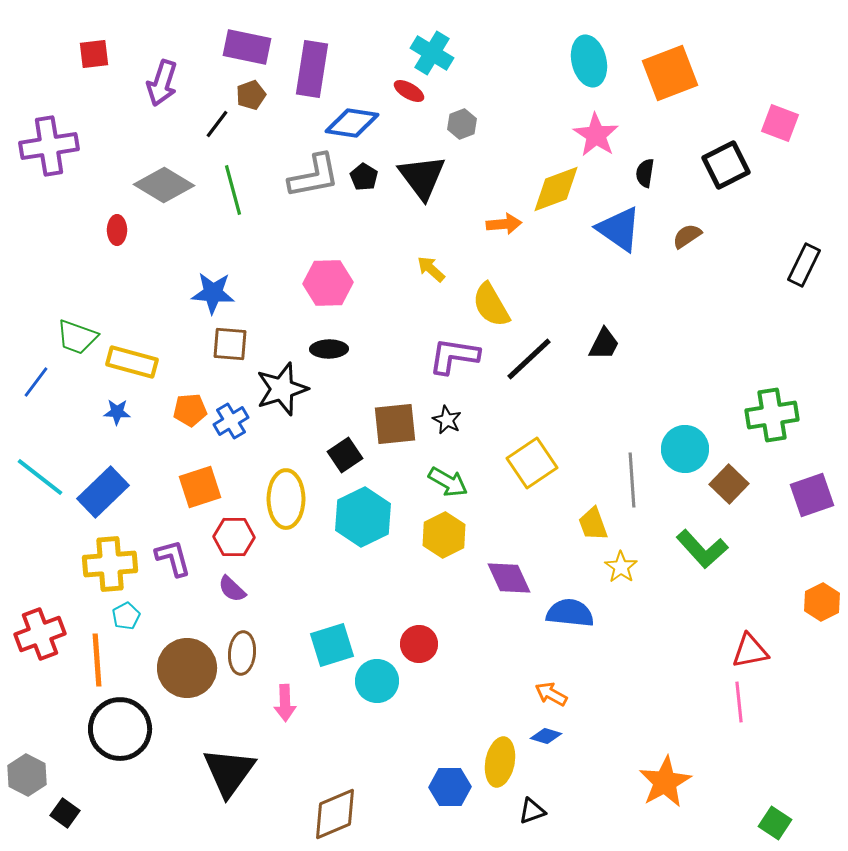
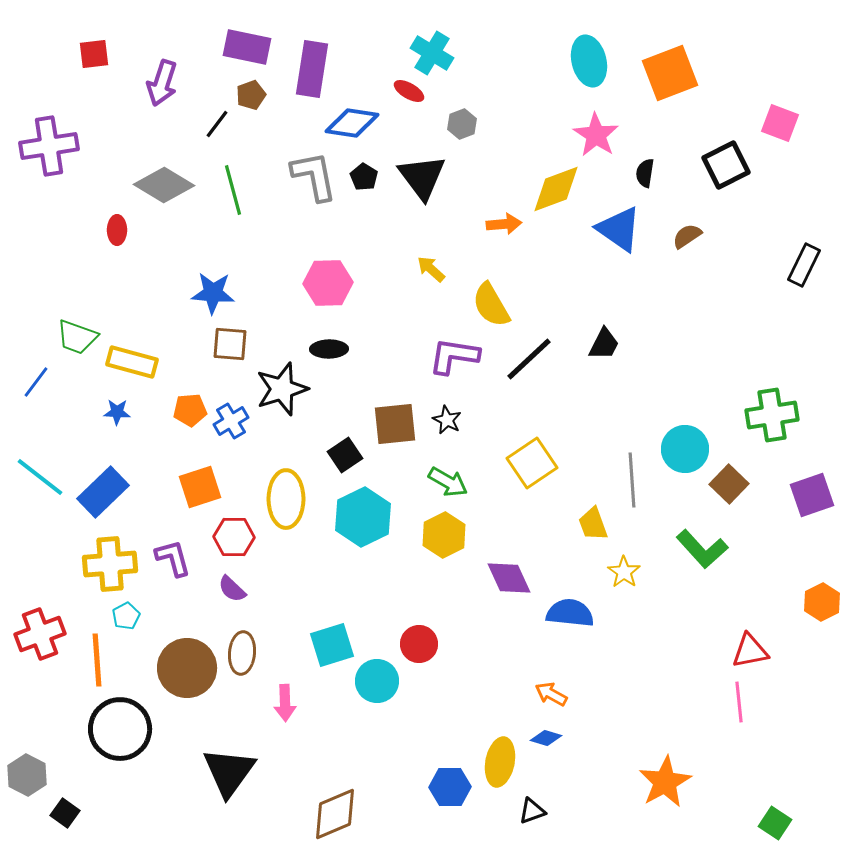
gray L-shape at (314, 176): rotated 90 degrees counterclockwise
yellow star at (621, 567): moved 3 px right, 5 px down
blue diamond at (546, 736): moved 2 px down
